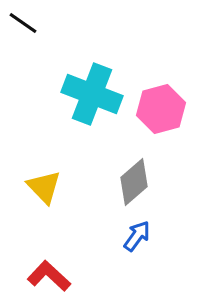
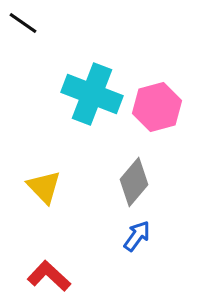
pink hexagon: moved 4 px left, 2 px up
gray diamond: rotated 9 degrees counterclockwise
